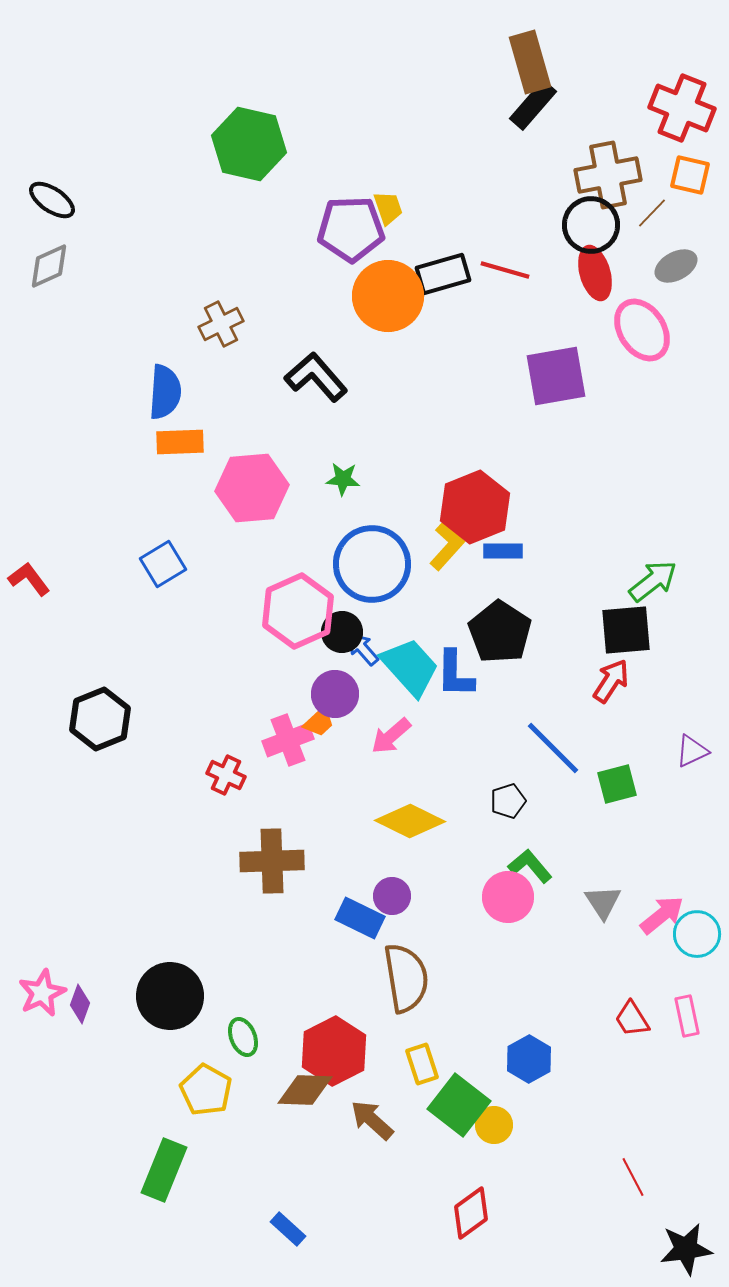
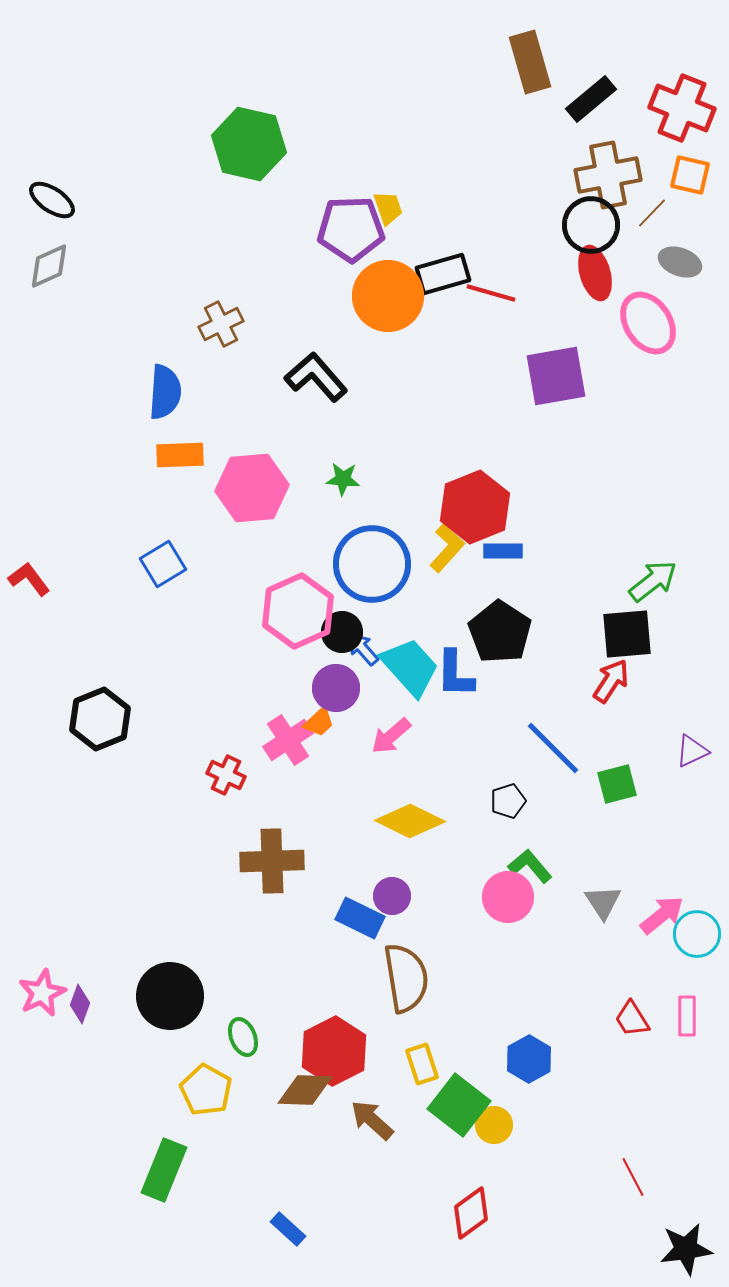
black rectangle at (533, 105): moved 58 px right, 6 px up; rotated 9 degrees clockwise
gray ellipse at (676, 266): moved 4 px right, 4 px up; rotated 48 degrees clockwise
red line at (505, 270): moved 14 px left, 23 px down
pink ellipse at (642, 330): moved 6 px right, 7 px up
orange rectangle at (180, 442): moved 13 px down
yellow L-shape at (447, 546): moved 2 px down
black square at (626, 630): moved 1 px right, 4 px down
purple circle at (335, 694): moved 1 px right, 6 px up
pink cross at (288, 740): rotated 12 degrees counterclockwise
pink rectangle at (687, 1016): rotated 12 degrees clockwise
